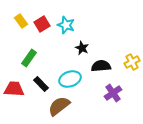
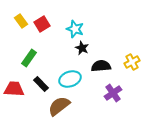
cyan star: moved 9 px right, 4 px down
